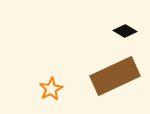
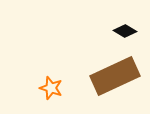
orange star: moved 1 px up; rotated 25 degrees counterclockwise
